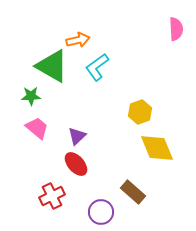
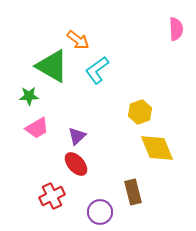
orange arrow: rotated 50 degrees clockwise
cyan L-shape: moved 3 px down
green star: moved 2 px left
pink trapezoid: rotated 110 degrees clockwise
brown rectangle: rotated 35 degrees clockwise
purple circle: moved 1 px left
